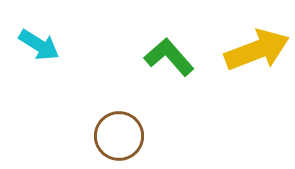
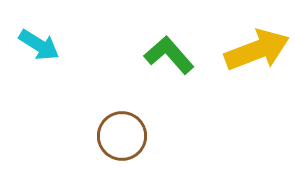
green L-shape: moved 2 px up
brown circle: moved 3 px right
